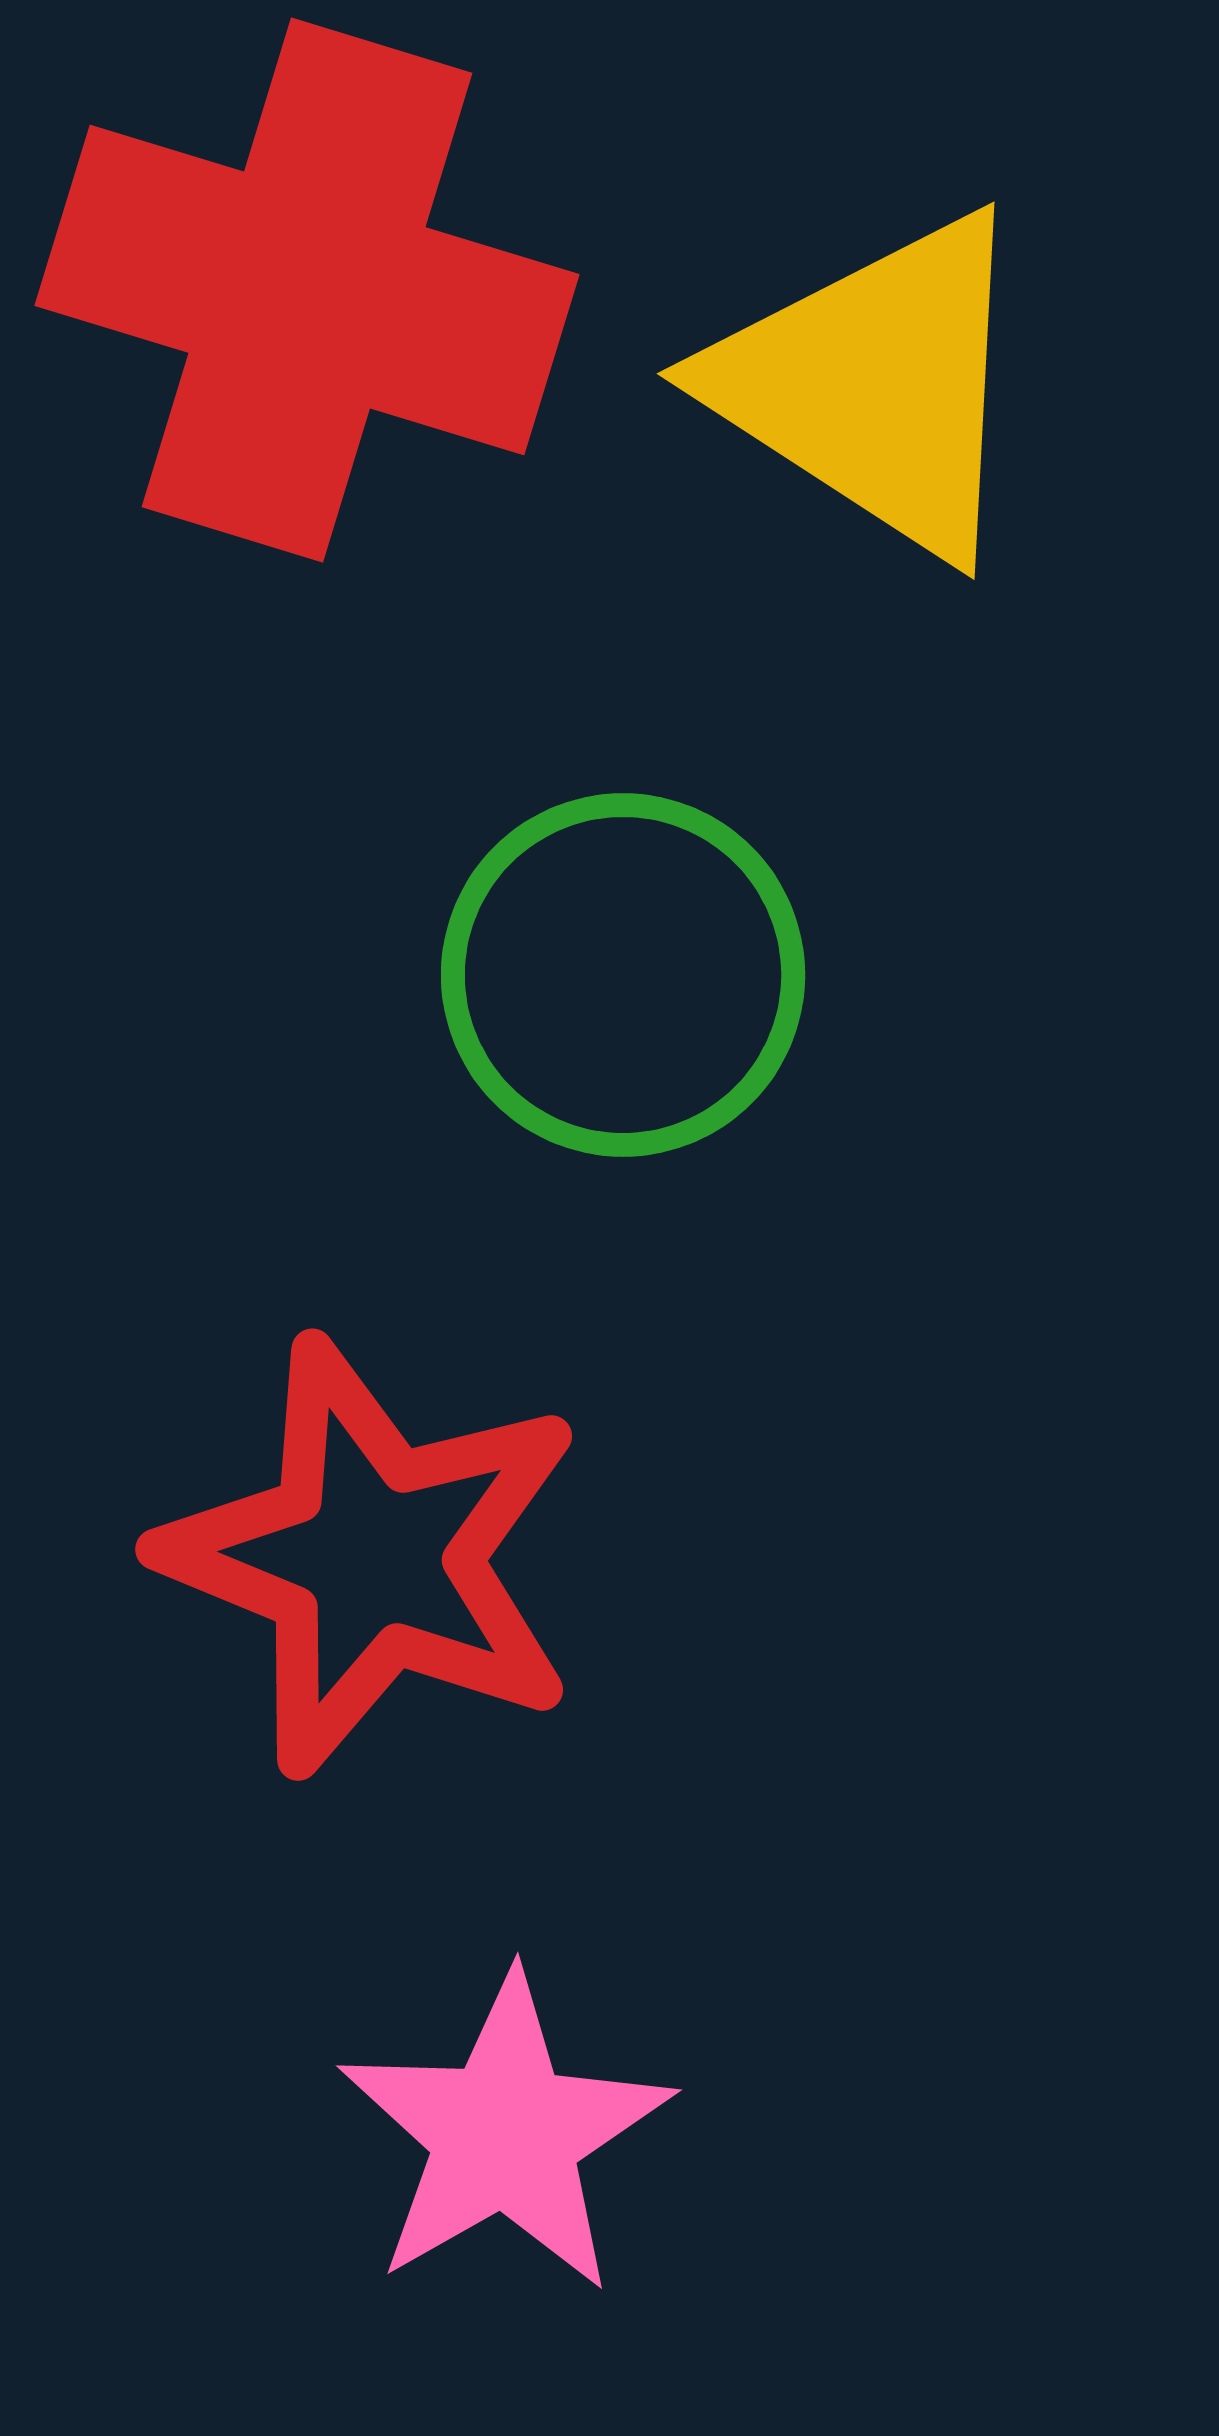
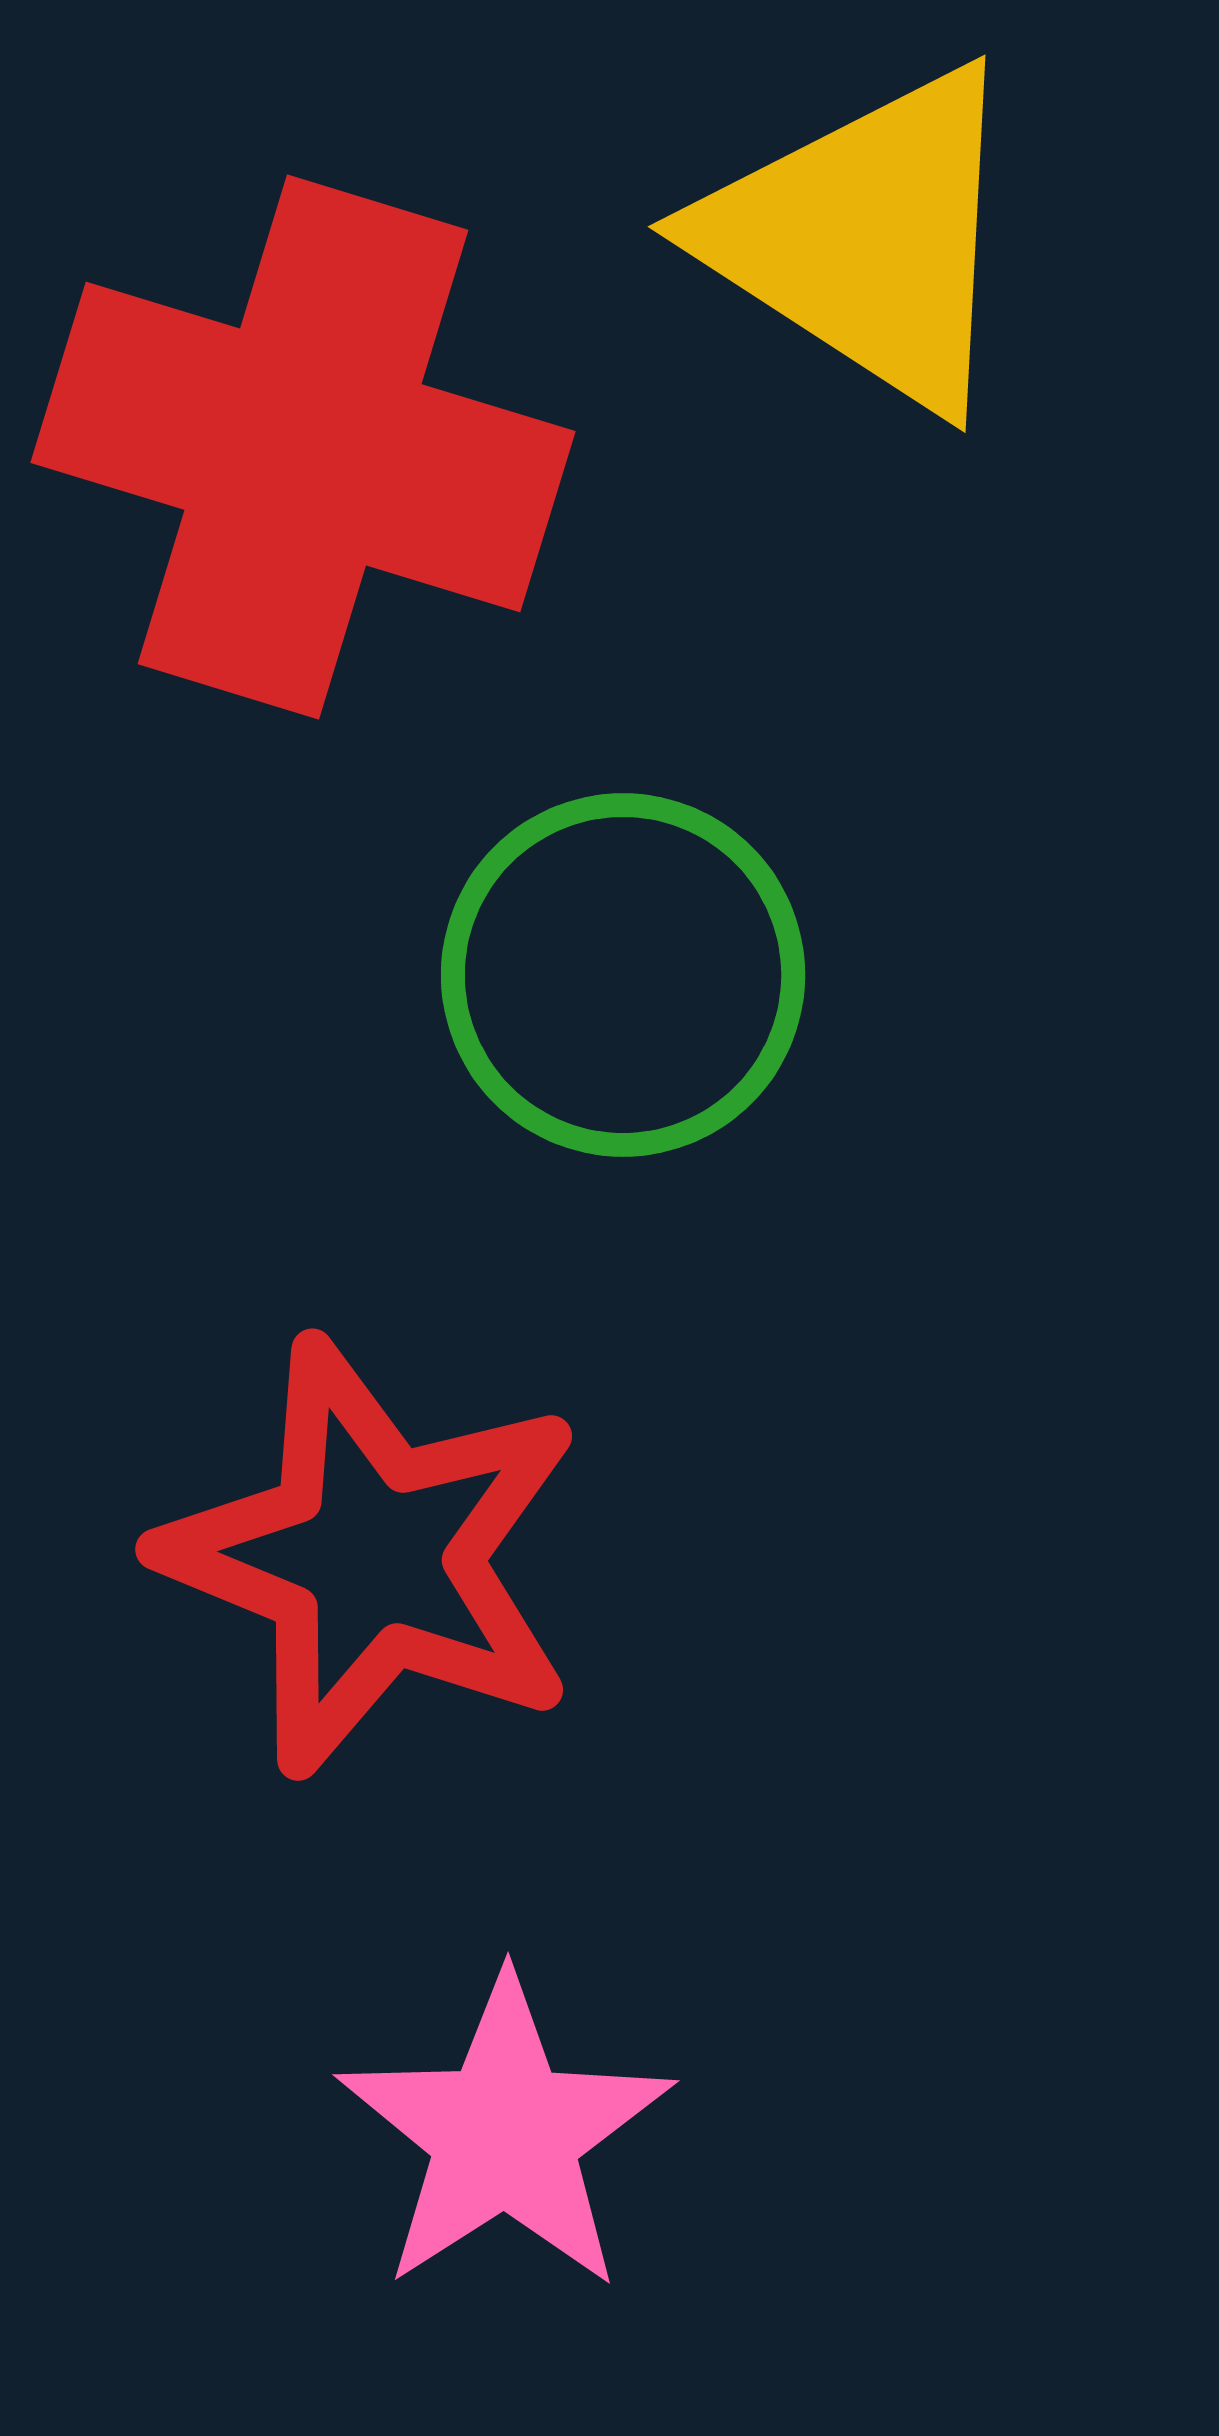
red cross: moved 4 px left, 157 px down
yellow triangle: moved 9 px left, 147 px up
pink star: rotated 3 degrees counterclockwise
